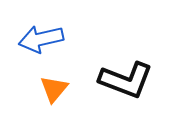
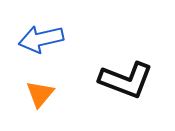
orange triangle: moved 14 px left, 5 px down
